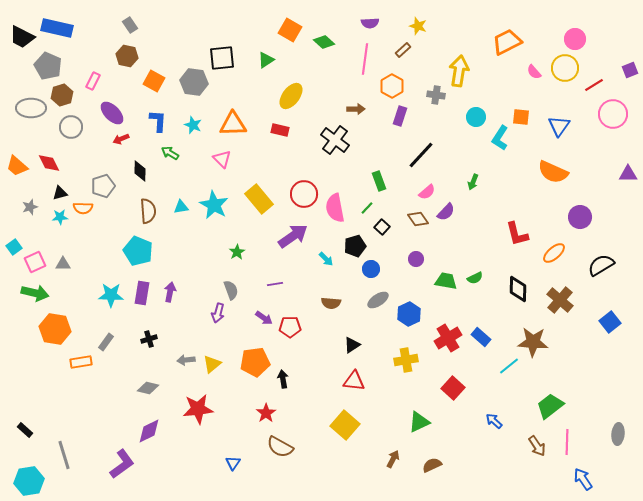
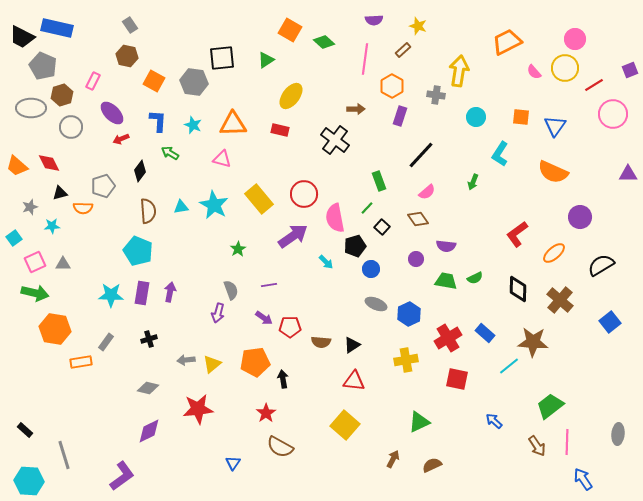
purple semicircle at (370, 23): moved 4 px right, 3 px up
gray pentagon at (48, 66): moved 5 px left
blue triangle at (559, 126): moved 4 px left
cyan L-shape at (500, 138): moved 16 px down
pink triangle at (222, 159): rotated 30 degrees counterclockwise
black diamond at (140, 171): rotated 35 degrees clockwise
pink semicircle at (335, 208): moved 10 px down
purple semicircle at (446, 212): moved 34 px down; rotated 54 degrees clockwise
cyan star at (60, 217): moved 8 px left, 9 px down
red L-shape at (517, 234): rotated 68 degrees clockwise
cyan square at (14, 247): moved 9 px up
green star at (237, 252): moved 1 px right, 3 px up
cyan arrow at (326, 259): moved 3 px down
purple line at (275, 284): moved 6 px left, 1 px down
gray ellipse at (378, 300): moved 2 px left, 4 px down; rotated 55 degrees clockwise
brown semicircle at (331, 303): moved 10 px left, 39 px down
blue rectangle at (481, 337): moved 4 px right, 4 px up
red square at (453, 388): moved 4 px right, 9 px up; rotated 30 degrees counterclockwise
purple L-shape at (122, 464): moved 12 px down
cyan hexagon at (29, 481): rotated 12 degrees clockwise
